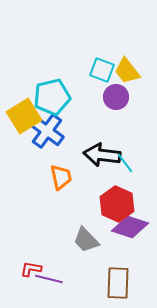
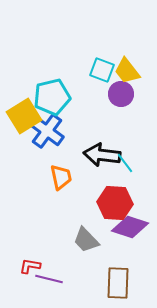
purple circle: moved 5 px right, 3 px up
red hexagon: moved 2 px left, 1 px up; rotated 20 degrees counterclockwise
red L-shape: moved 1 px left, 3 px up
